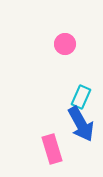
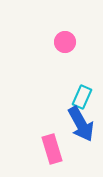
pink circle: moved 2 px up
cyan rectangle: moved 1 px right
